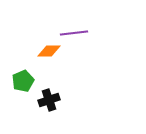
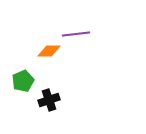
purple line: moved 2 px right, 1 px down
